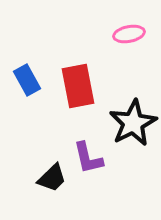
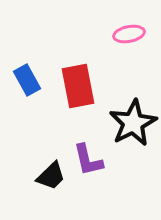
purple L-shape: moved 2 px down
black trapezoid: moved 1 px left, 2 px up
